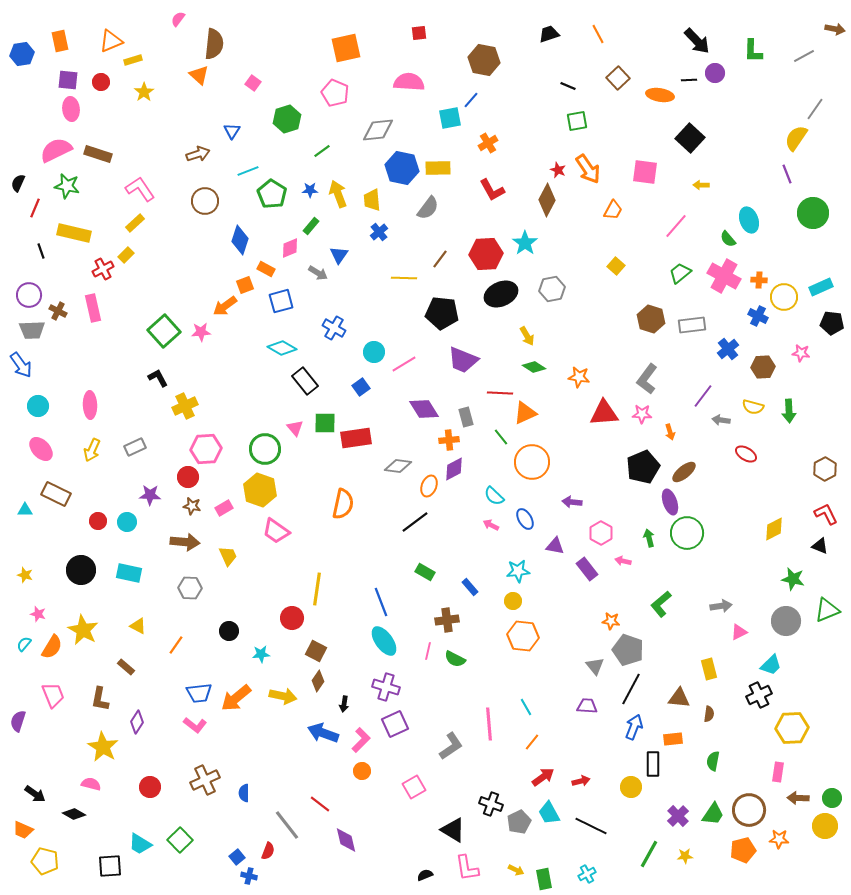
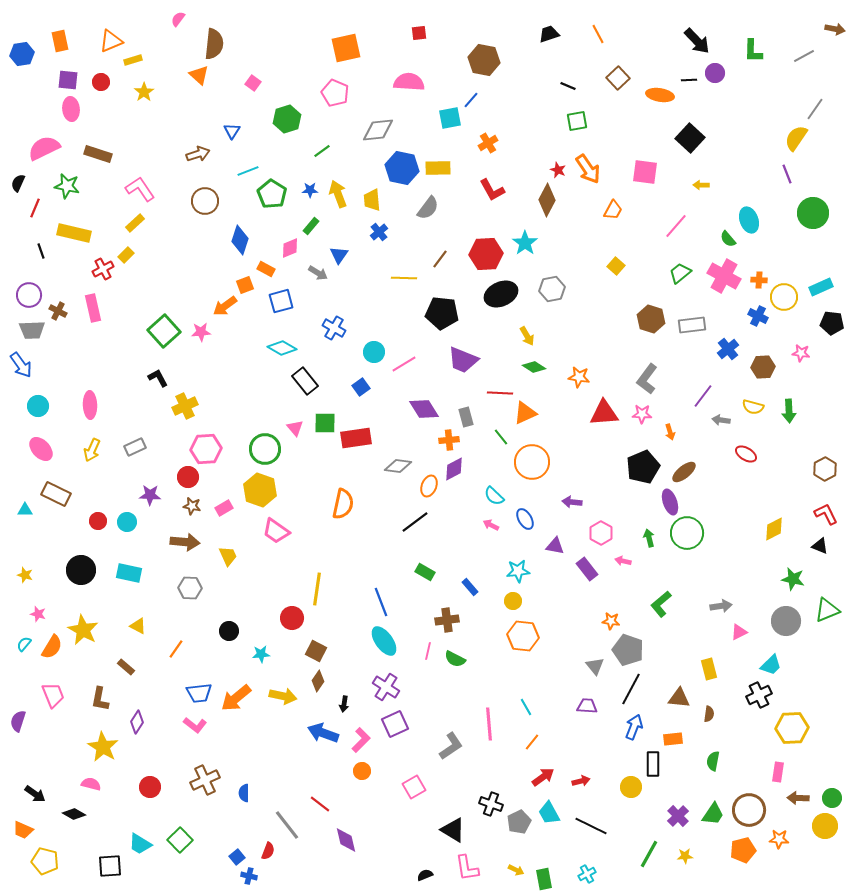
pink semicircle at (56, 150): moved 12 px left, 2 px up
orange line at (176, 645): moved 4 px down
purple cross at (386, 687): rotated 16 degrees clockwise
